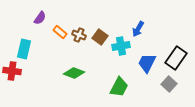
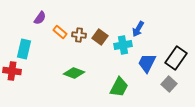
brown cross: rotated 16 degrees counterclockwise
cyan cross: moved 2 px right, 1 px up
